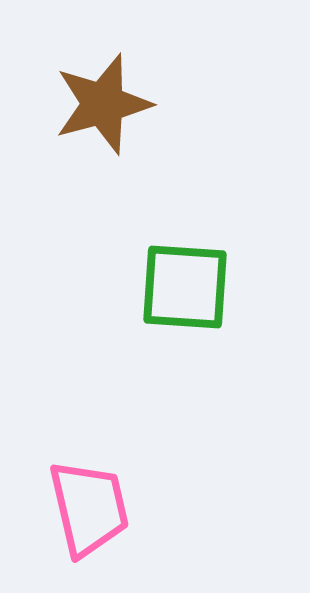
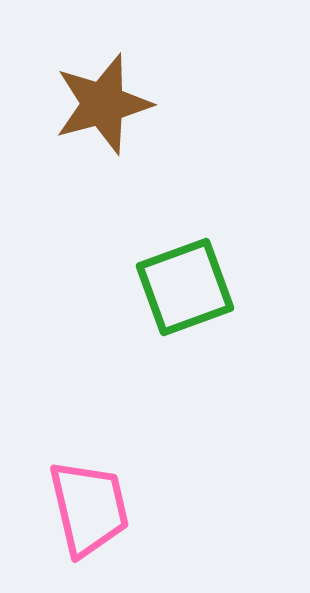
green square: rotated 24 degrees counterclockwise
